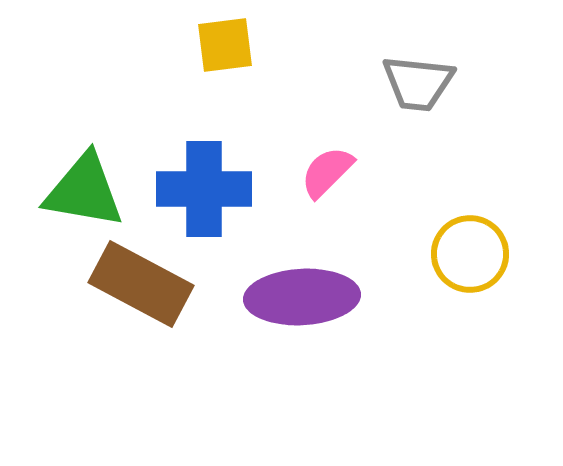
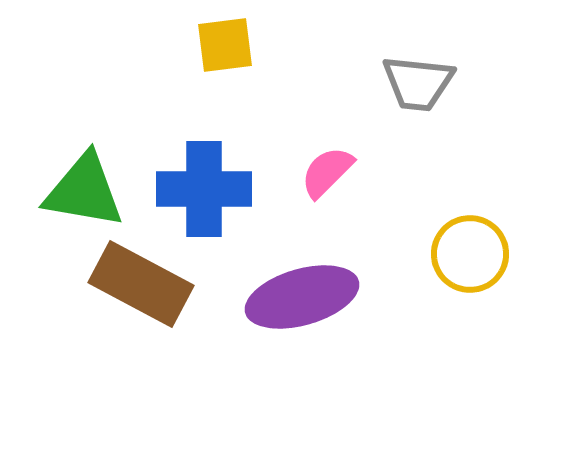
purple ellipse: rotated 13 degrees counterclockwise
